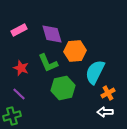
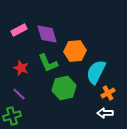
purple diamond: moved 5 px left
cyan semicircle: moved 1 px right
green hexagon: moved 1 px right
white arrow: moved 1 px down
